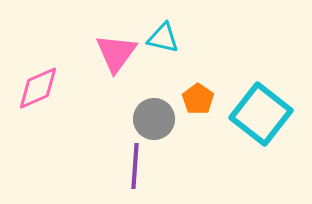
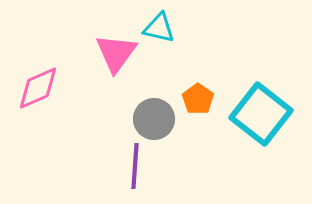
cyan triangle: moved 4 px left, 10 px up
